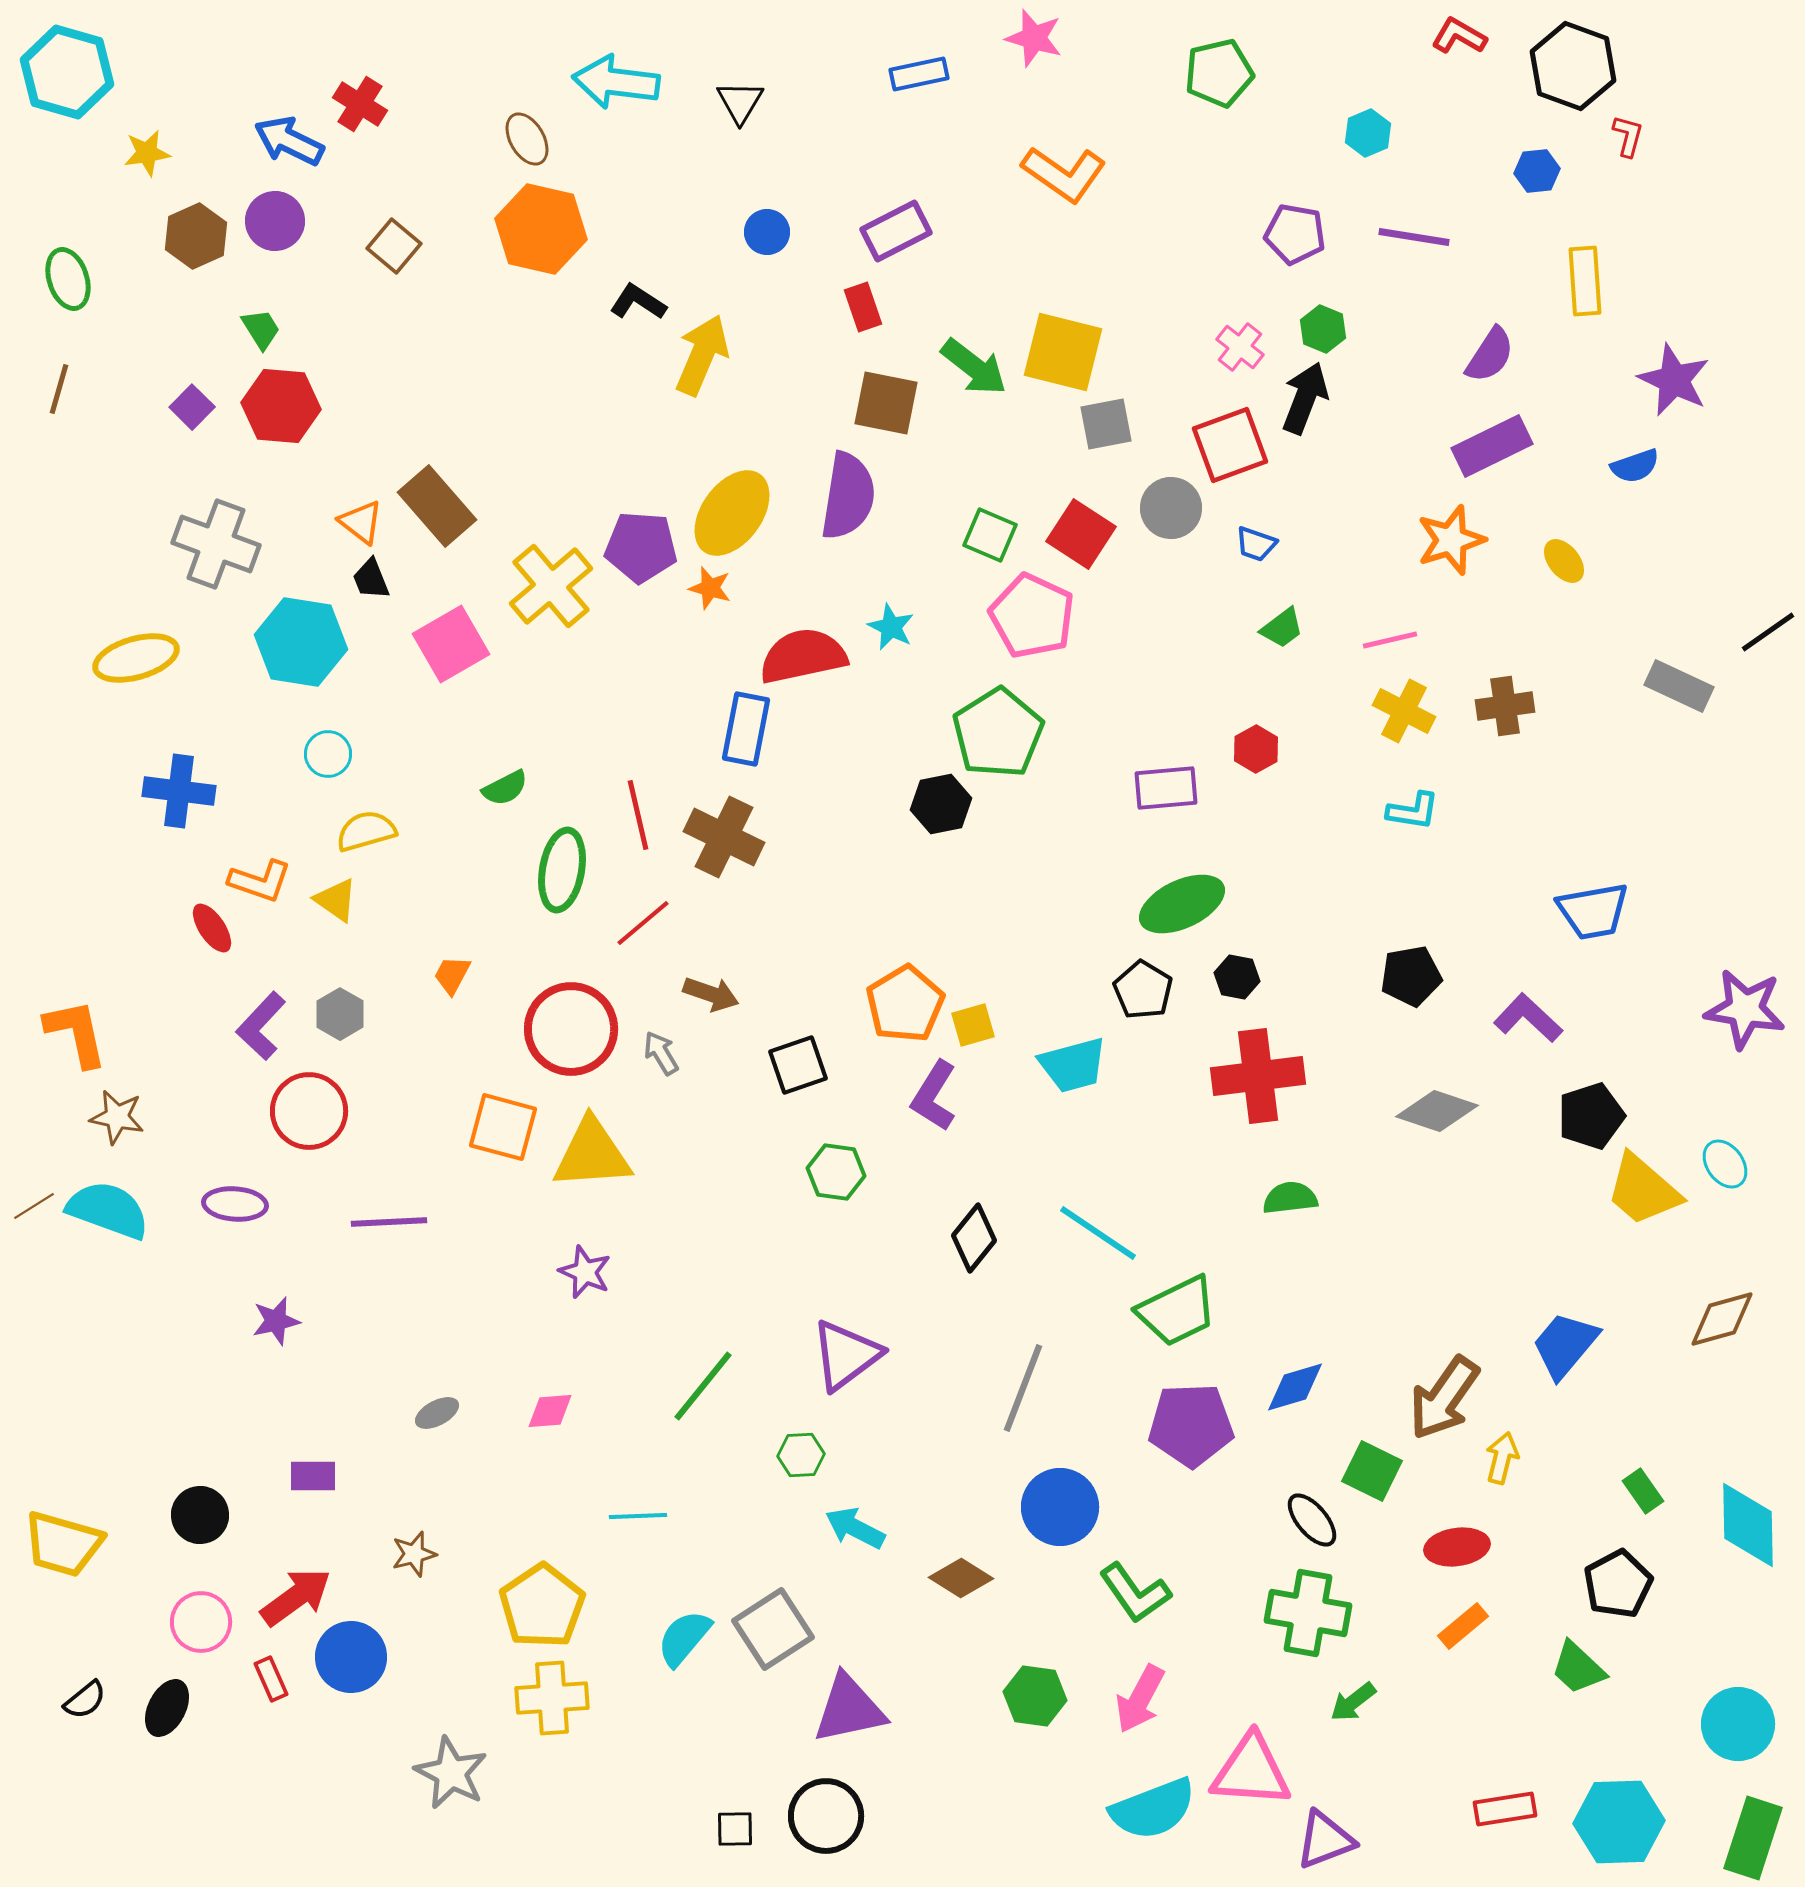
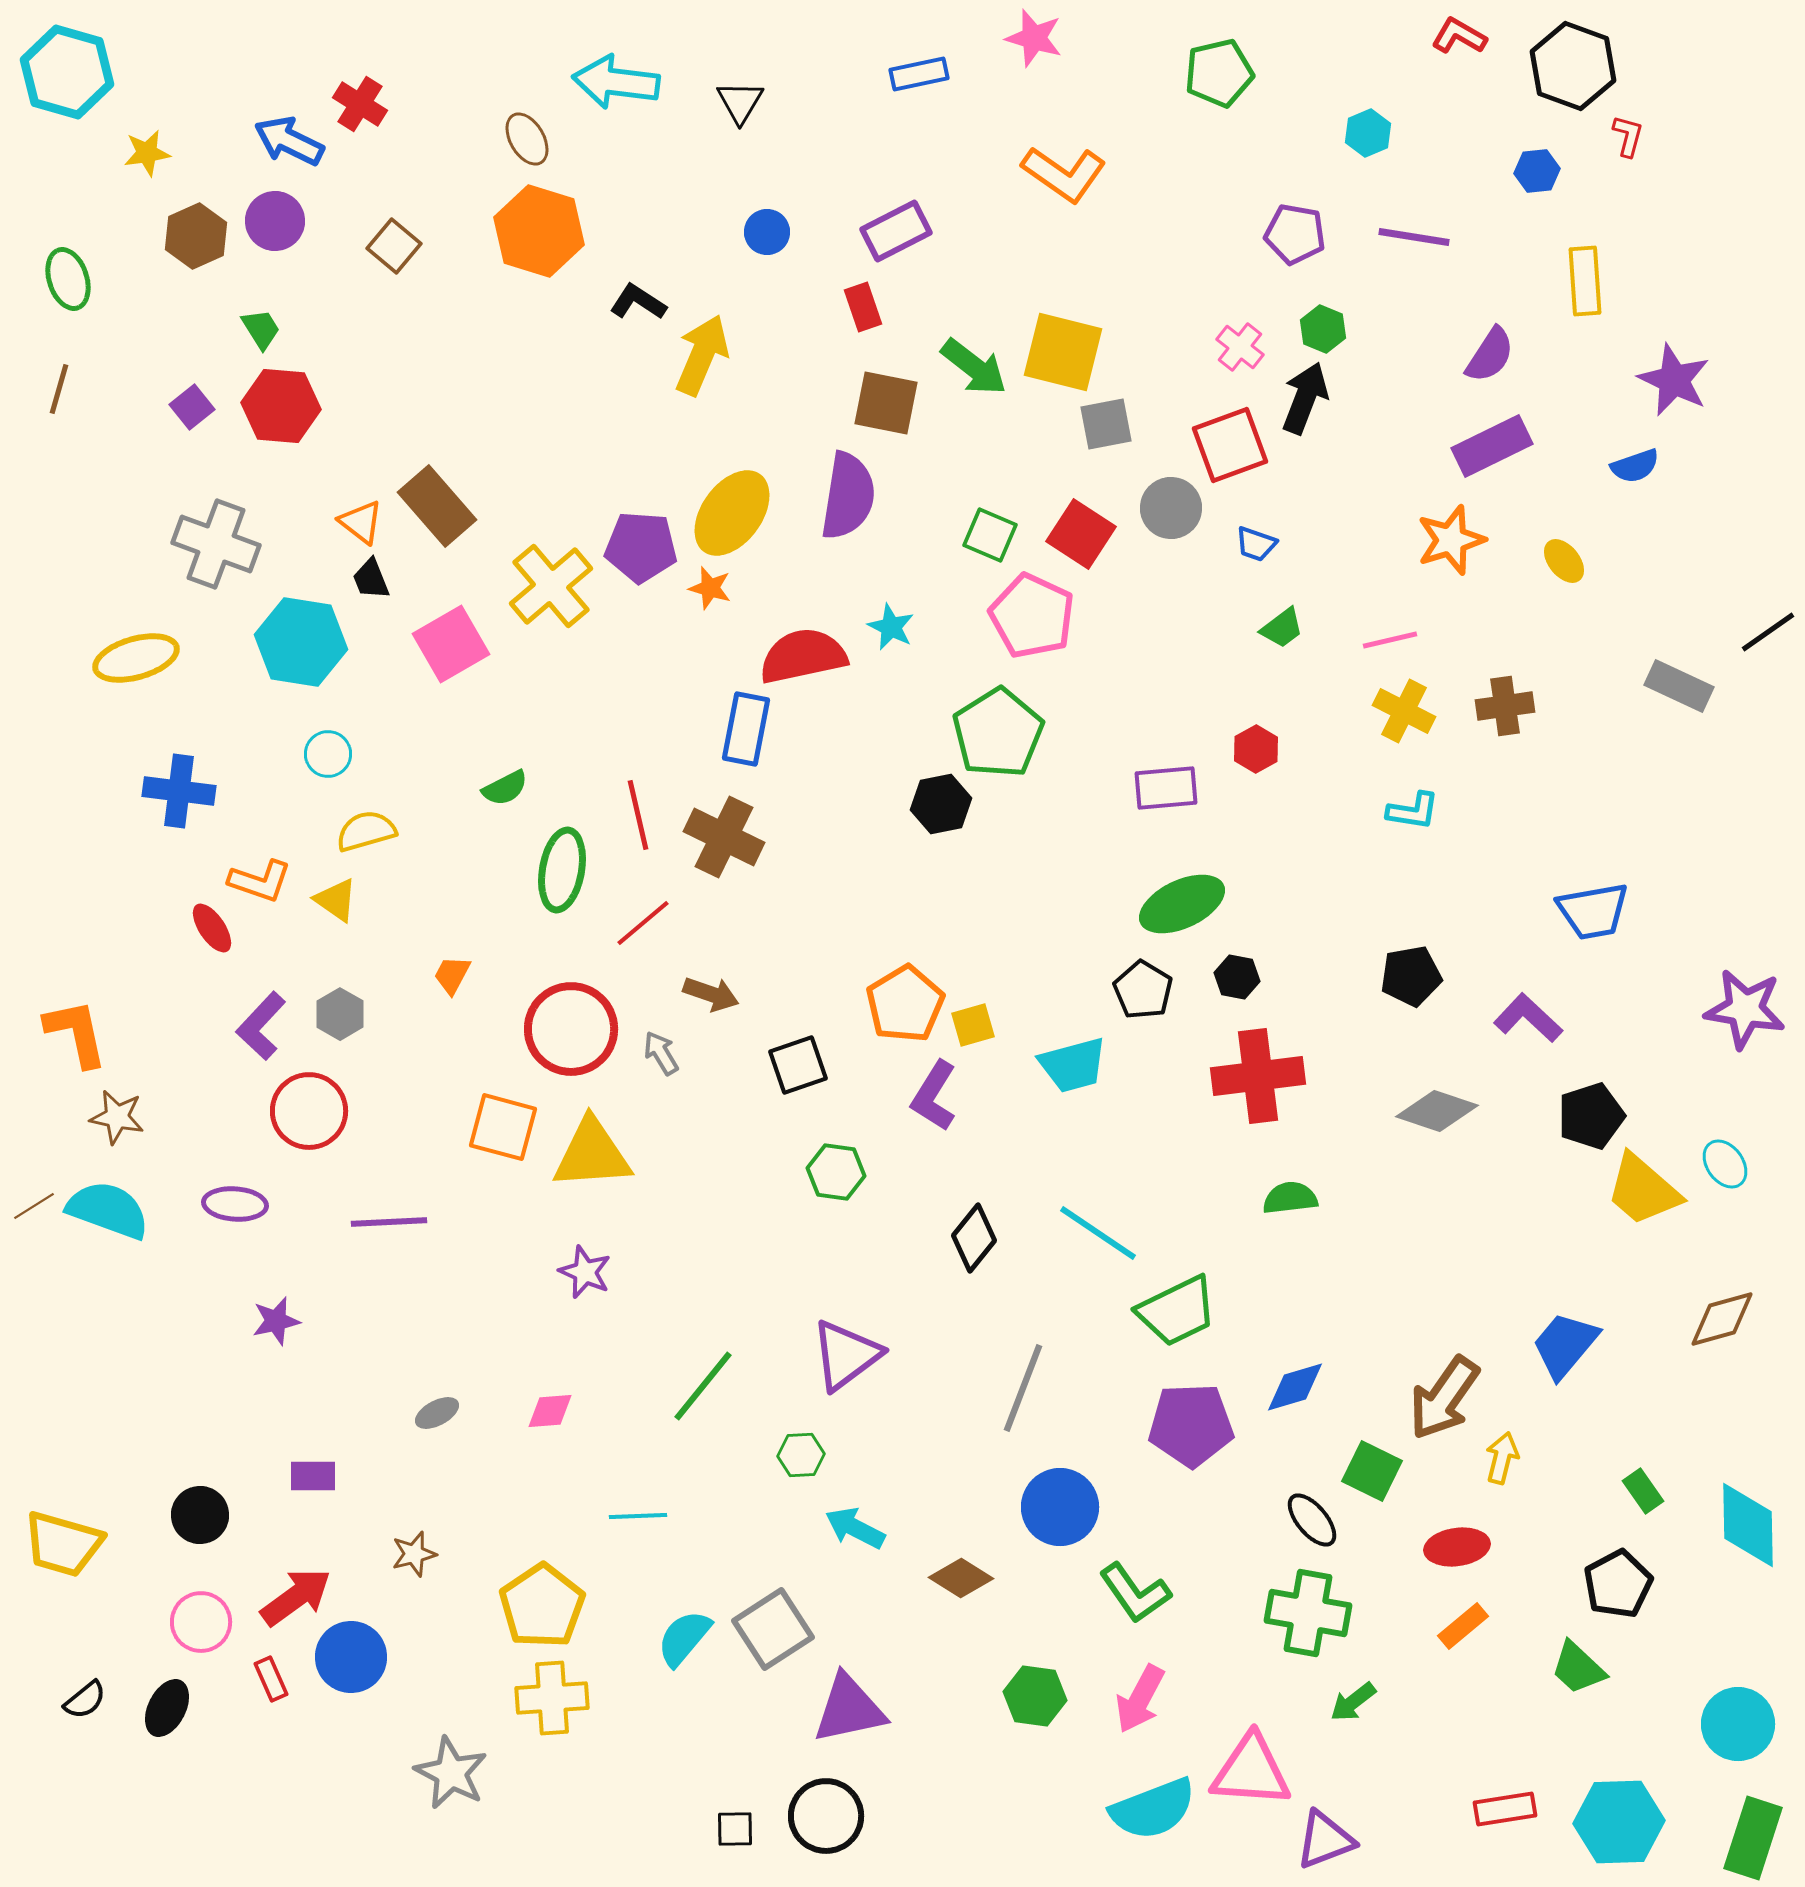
orange hexagon at (541, 229): moved 2 px left, 2 px down; rotated 4 degrees clockwise
purple square at (192, 407): rotated 6 degrees clockwise
